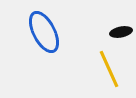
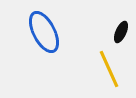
black ellipse: rotated 55 degrees counterclockwise
